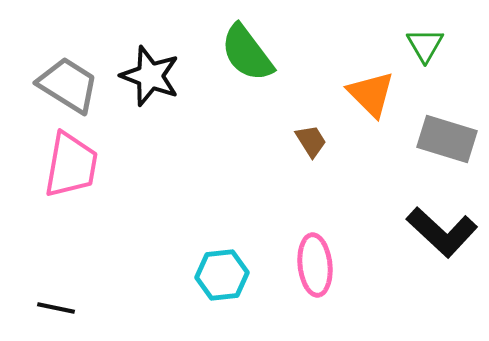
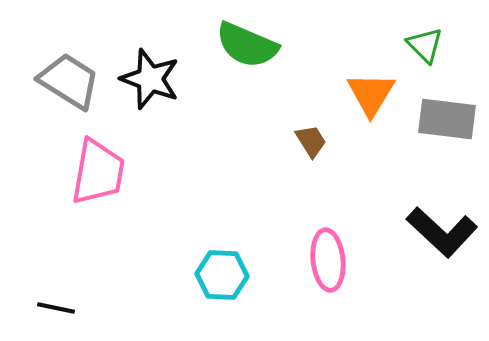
green triangle: rotated 15 degrees counterclockwise
green semicircle: moved 8 px up; rotated 30 degrees counterclockwise
black star: moved 3 px down
gray trapezoid: moved 1 px right, 4 px up
orange triangle: rotated 16 degrees clockwise
gray rectangle: moved 20 px up; rotated 10 degrees counterclockwise
pink trapezoid: moved 27 px right, 7 px down
pink ellipse: moved 13 px right, 5 px up
cyan hexagon: rotated 9 degrees clockwise
